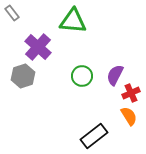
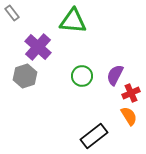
gray hexagon: moved 2 px right
